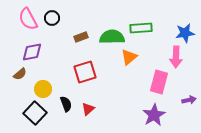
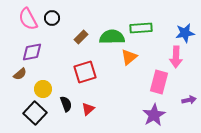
brown rectangle: rotated 24 degrees counterclockwise
